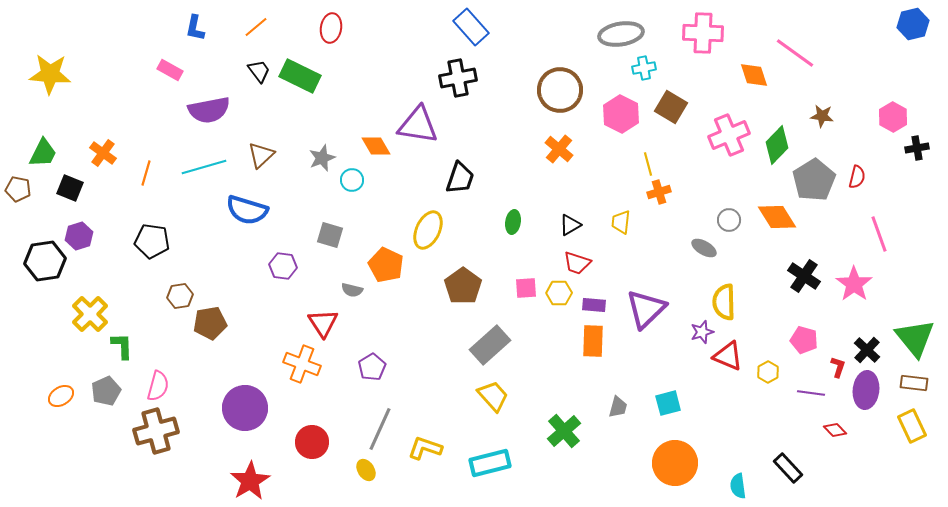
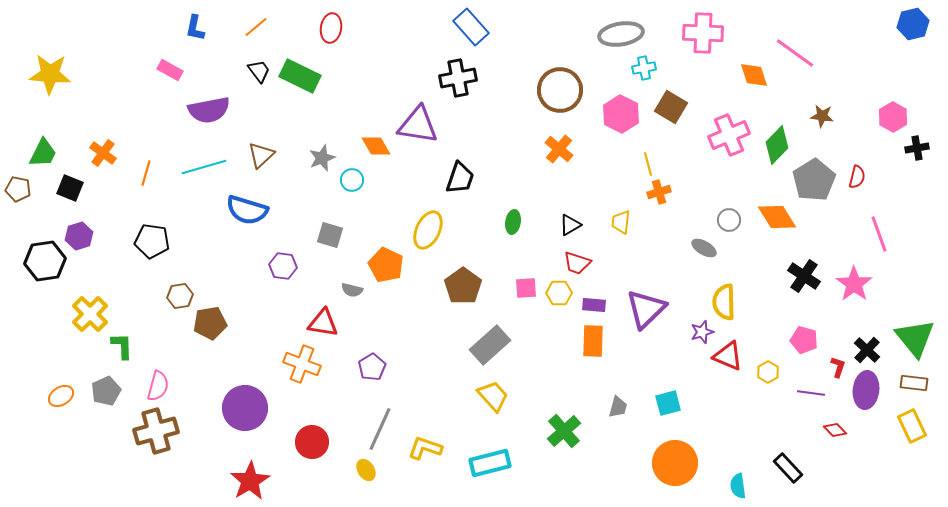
red triangle at (323, 323): rotated 48 degrees counterclockwise
